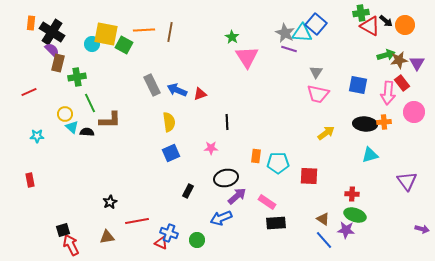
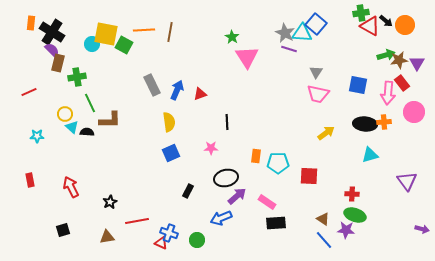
blue arrow at (177, 90): rotated 90 degrees clockwise
red arrow at (71, 245): moved 58 px up
